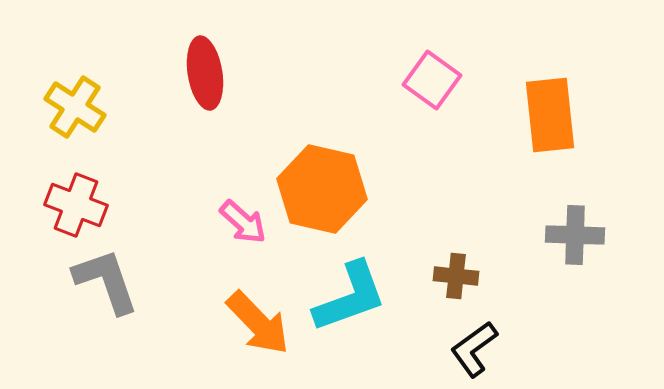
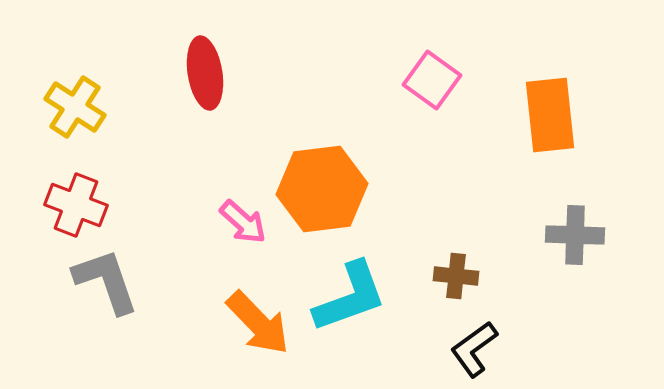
orange hexagon: rotated 20 degrees counterclockwise
